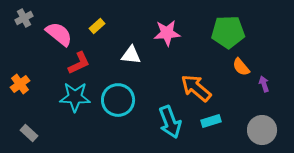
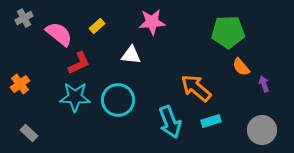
pink star: moved 15 px left, 11 px up
